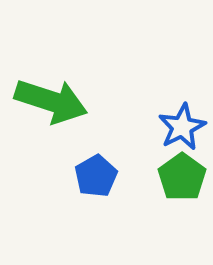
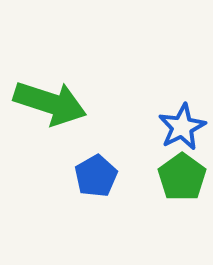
green arrow: moved 1 px left, 2 px down
